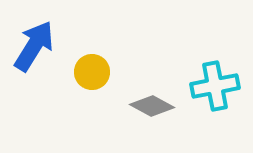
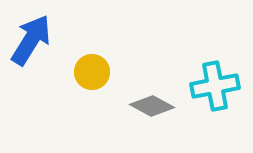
blue arrow: moved 3 px left, 6 px up
